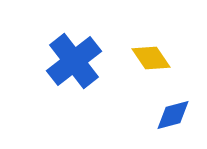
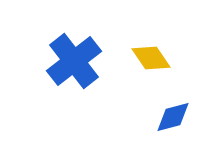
blue diamond: moved 2 px down
